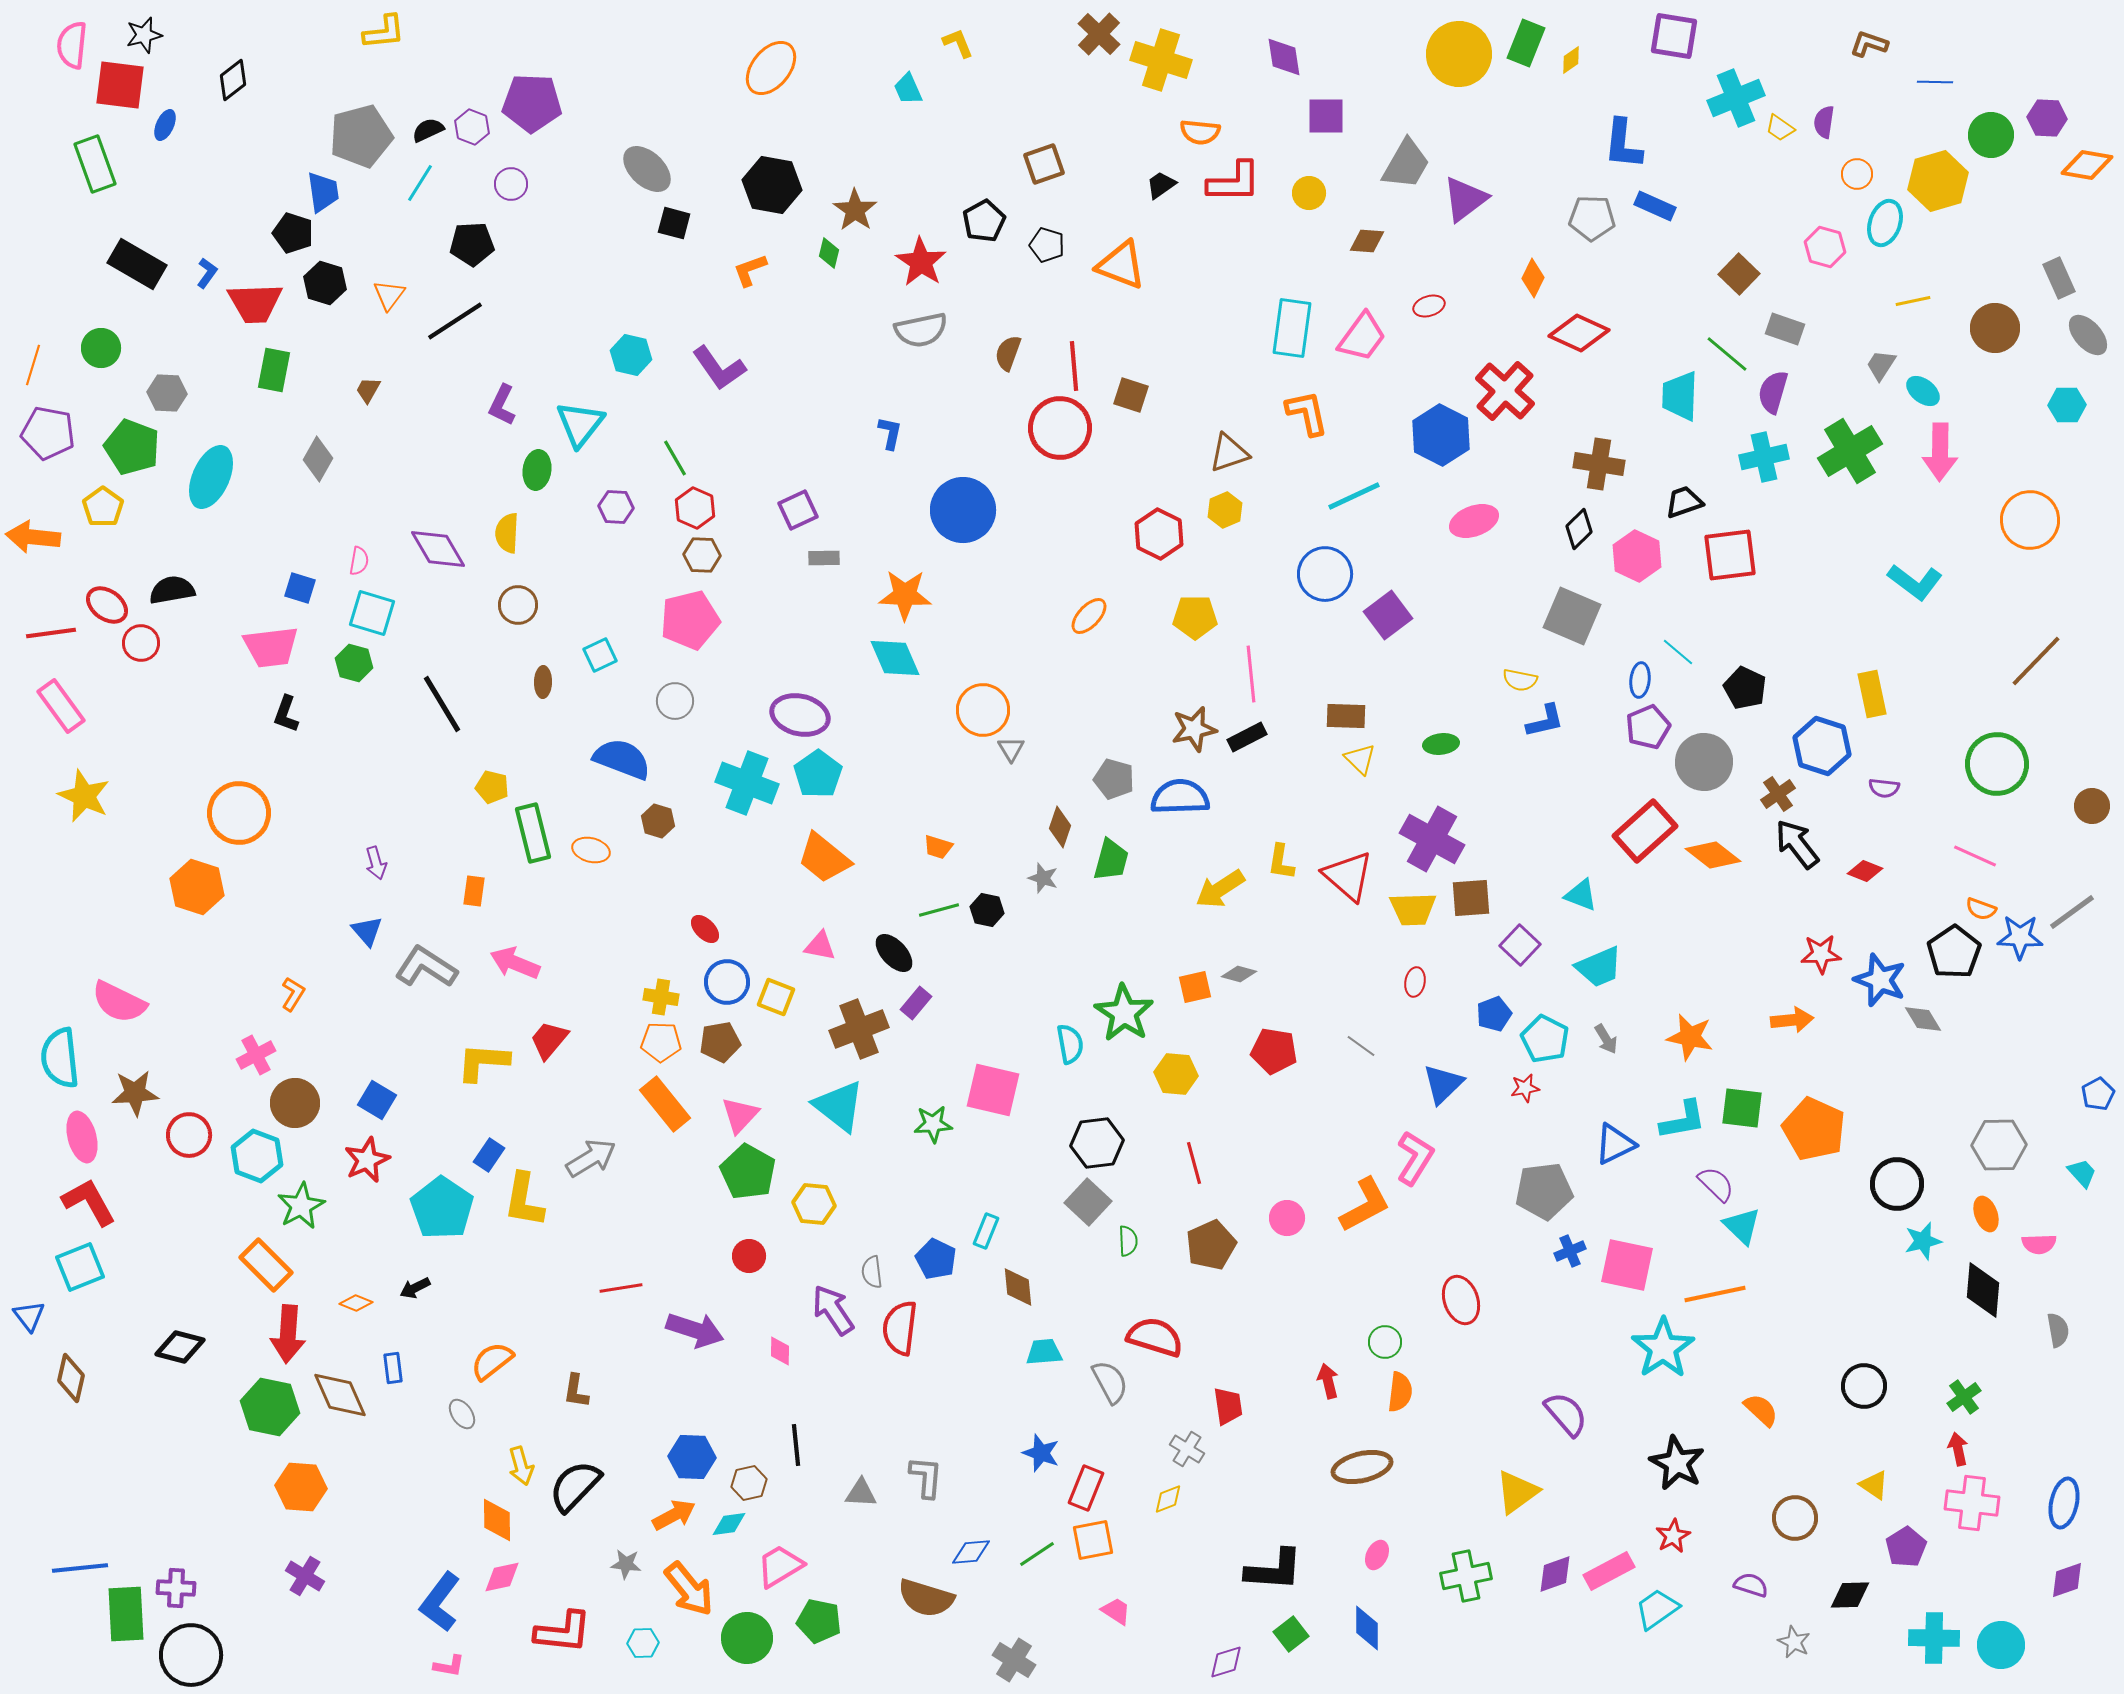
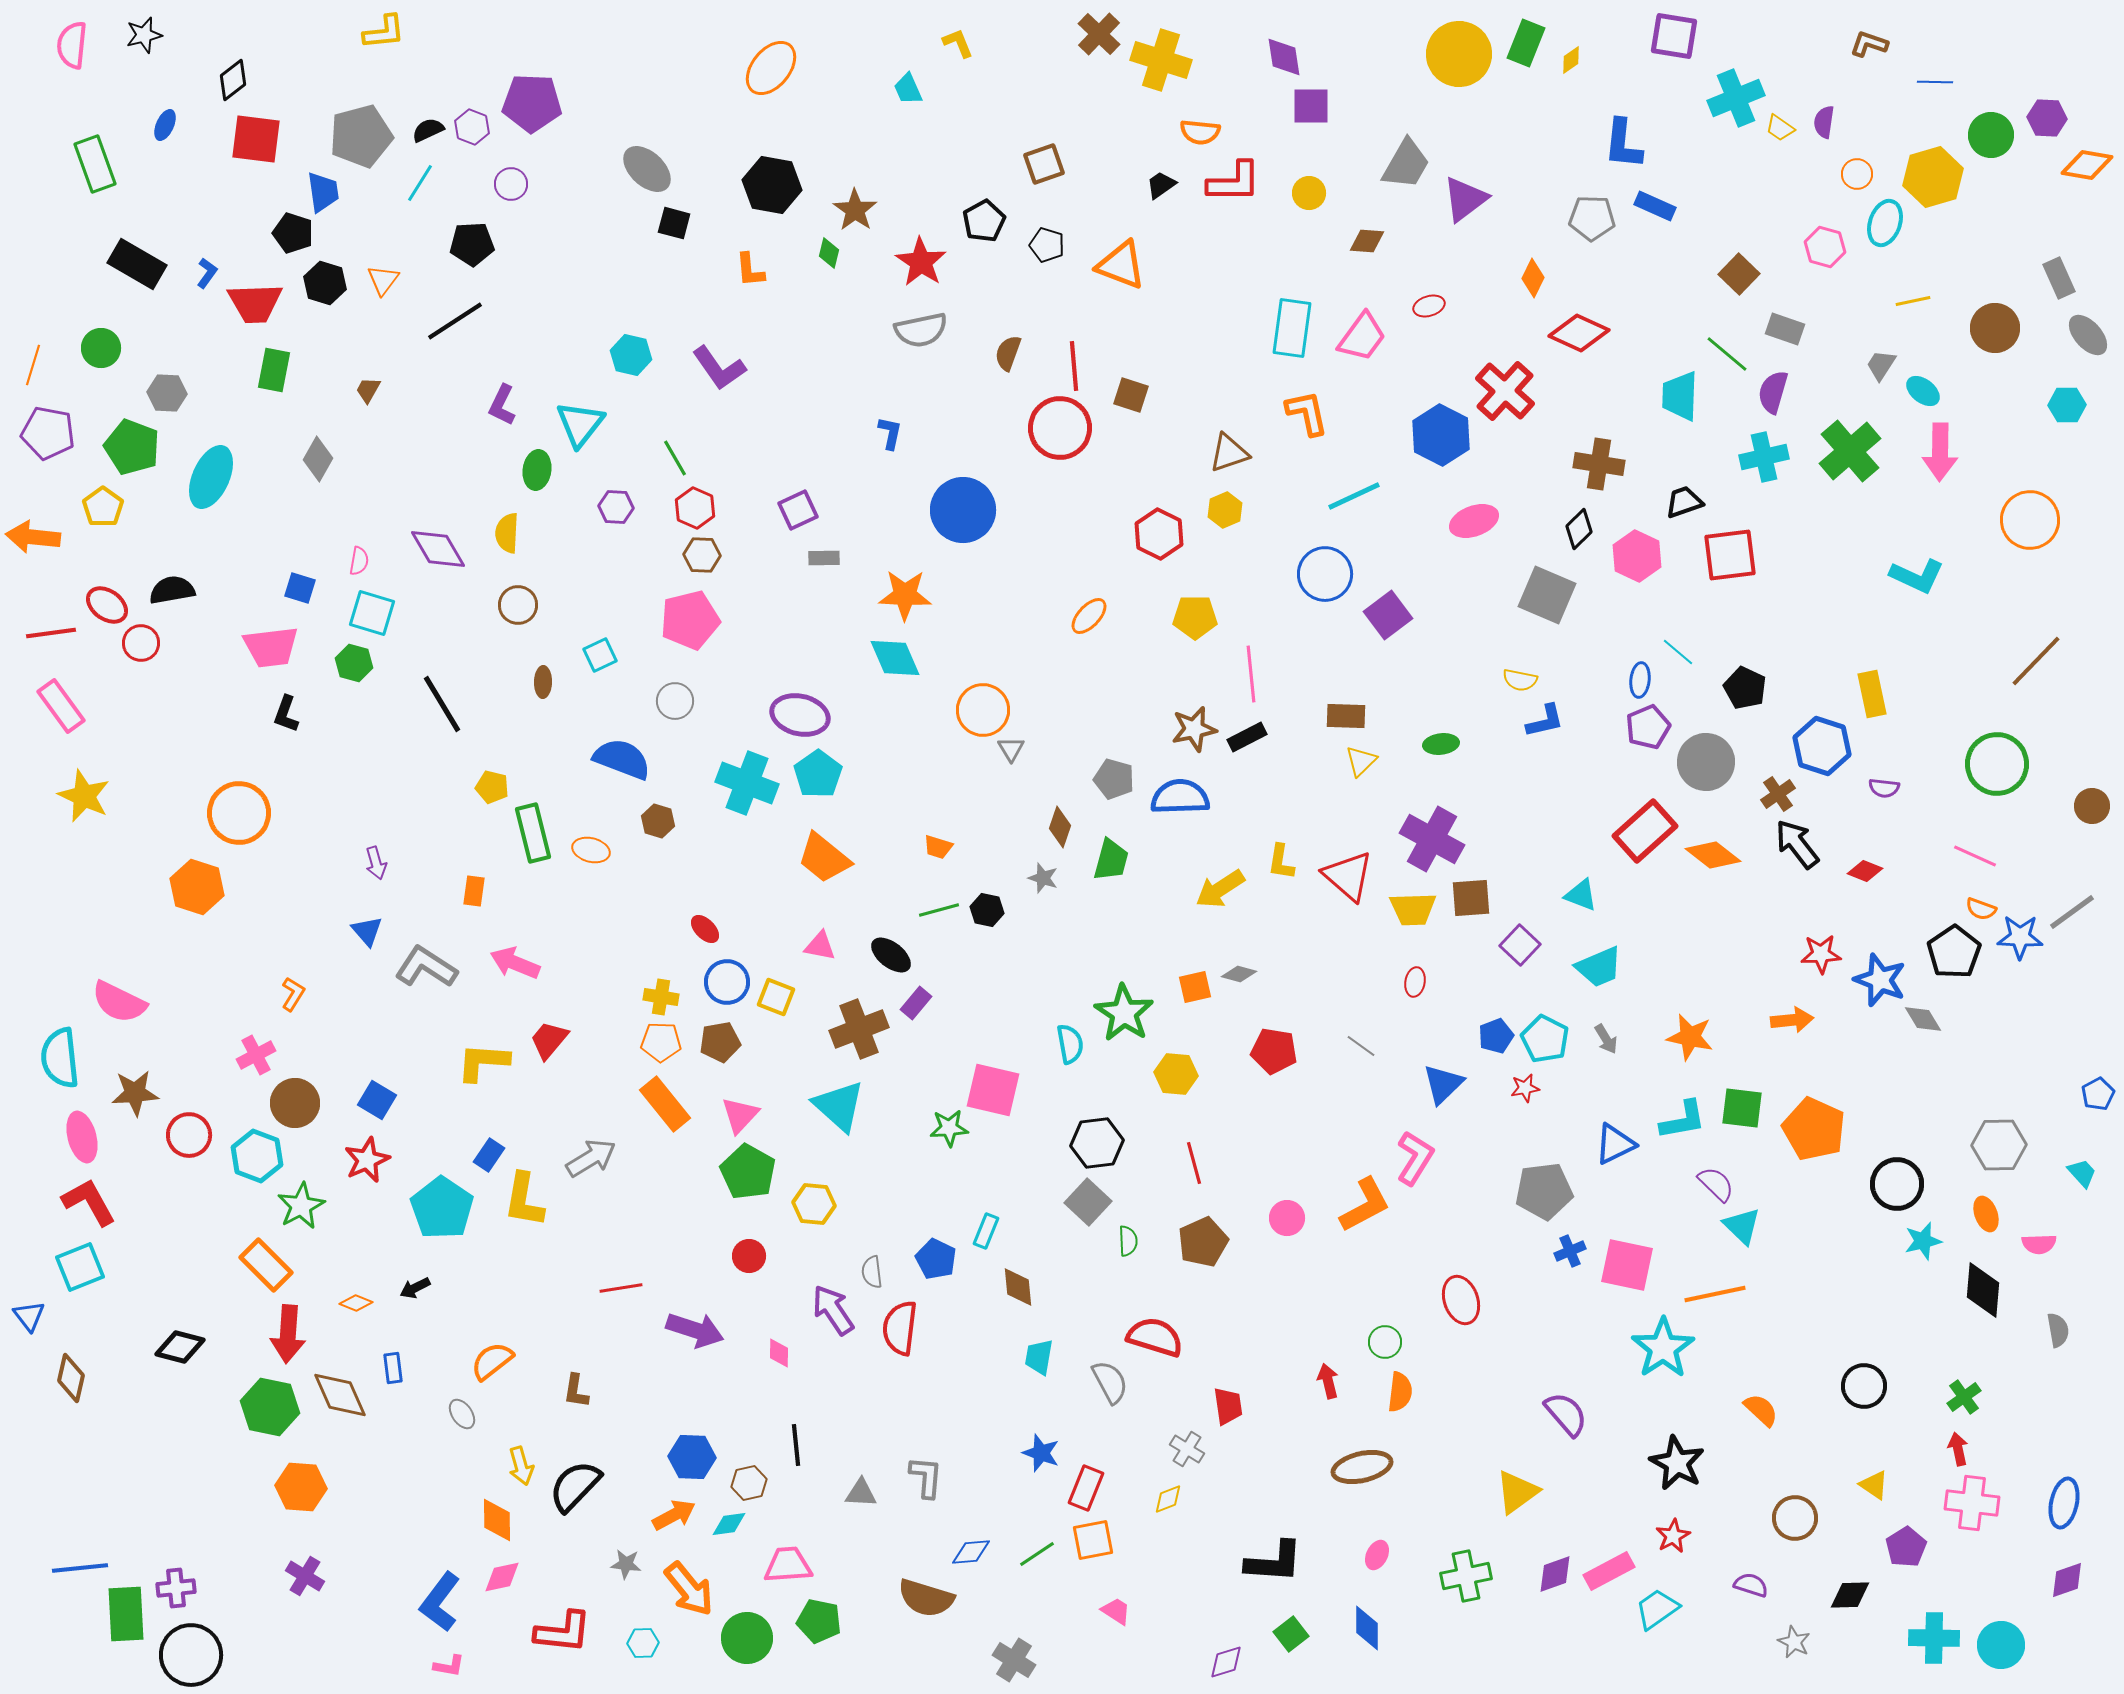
red square at (120, 85): moved 136 px right, 54 px down
purple square at (1326, 116): moved 15 px left, 10 px up
yellow hexagon at (1938, 181): moved 5 px left, 4 px up
orange L-shape at (750, 270): rotated 75 degrees counterclockwise
orange triangle at (389, 295): moved 6 px left, 15 px up
green cross at (1850, 451): rotated 10 degrees counterclockwise
cyan L-shape at (1915, 582): moved 2 px right, 6 px up; rotated 12 degrees counterclockwise
gray square at (1572, 616): moved 25 px left, 21 px up
yellow triangle at (1360, 759): moved 1 px right, 2 px down; rotated 32 degrees clockwise
gray circle at (1704, 762): moved 2 px right
black ellipse at (894, 953): moved 3 px left, 2 px down; rotated 9 degrees counterclockwise
blue pentagon at (1494, 1014): moved 2 px right, 22 px down
cyan triangle at (839, 1106): rotated 4 degrees clockwise
green star at (933, 1124): moved 16 px right, 4 px down
brown pentagon at (1211, 1245): moved 8 px left, 3 px up
pink diamond at (780, 1351): moved 1 px left, 2 px down
cyan trapezoid at (1044, 1352): moved 5 px left, 5 px down; rotated 75 degrees counterclockwise
pink trapezoid at (780, 1566): moved 8 px right, 1 px up; rotated 27 degrees clockwise
black L-shape at (1274, 1570): moved 8 px up
purple cross at (176, 1588): rotated 9 degrees counterclockwise
